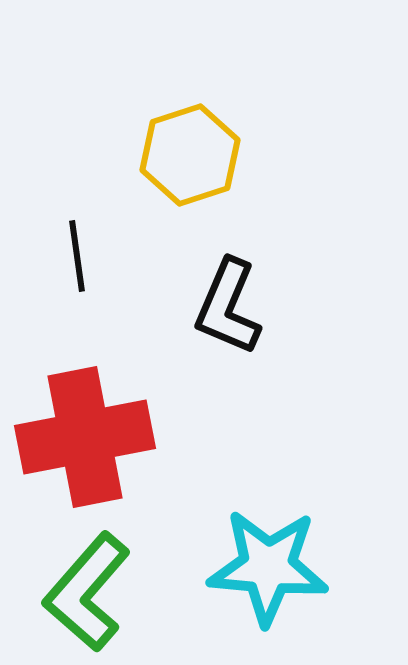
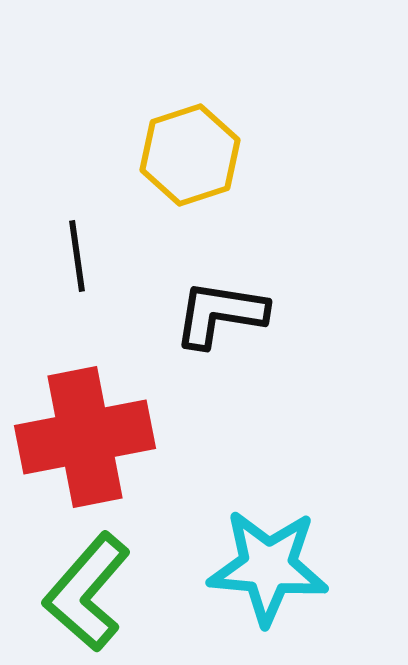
black L-shape: moved 8 px left, 7 px down; rotated 76 degrees clockwise
